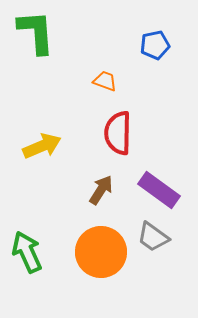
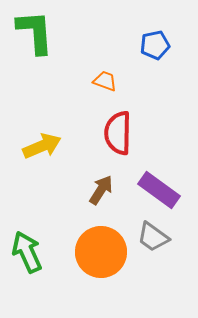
green L-shape: moved 1 px left
